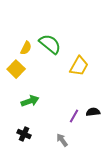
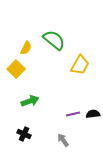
green semicircle: moved 4 px right, 4 px up
yellow trapezoid: moved 1 px right, 1 px up
black semicircle: moved 2 px down
purple line: moved 1 px left, 2 px up; rotated 48 degrees clockwise
gray arrow: moved 1 px right
